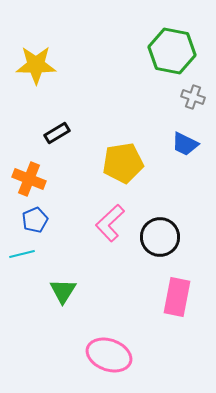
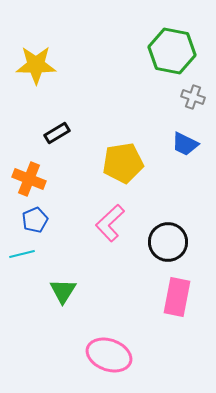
black circle: moved 8 px right, 5 px down
